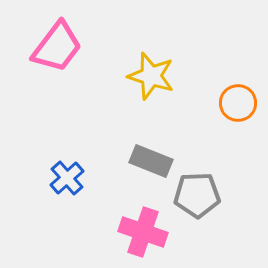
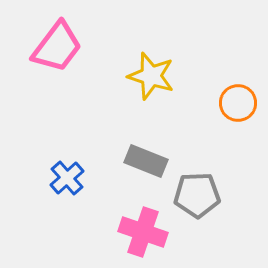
gray rectangle: moved 5 px left
